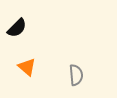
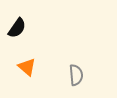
black semicircle: rotated 10 degrees counterclockwise
